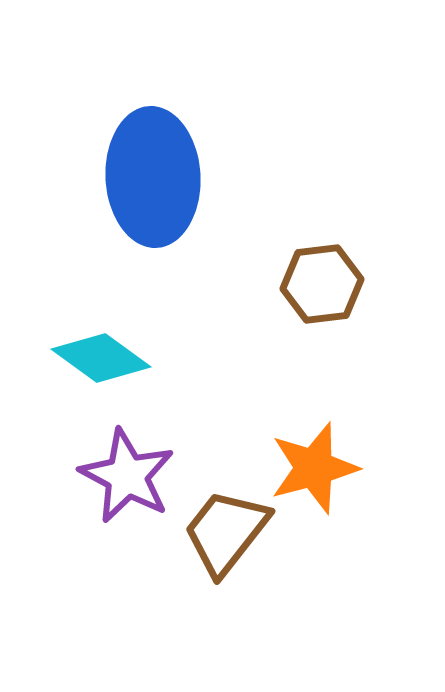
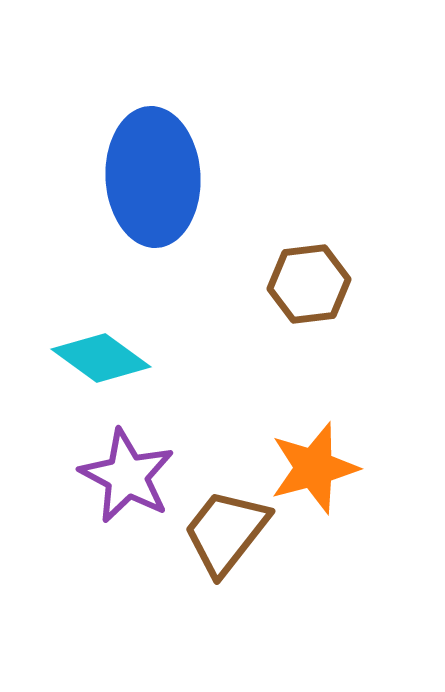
brown hexagon: moved 13 px left
